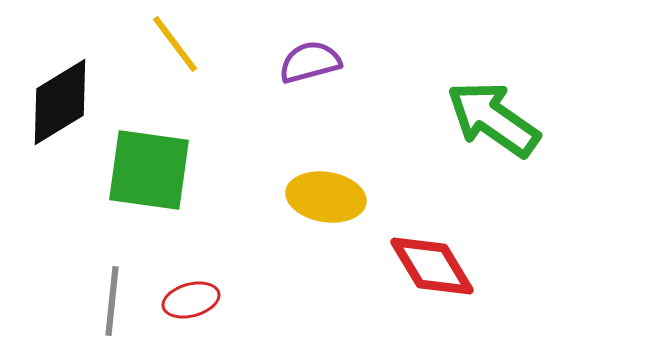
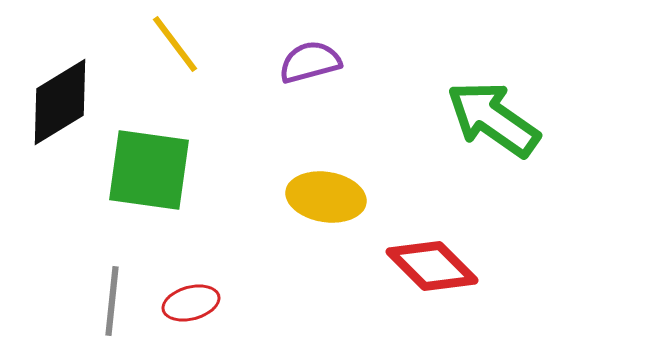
red diamond: rotated 14 degrees counterclockwise
red ellipse: moved 3 px down
